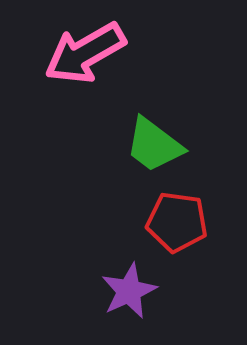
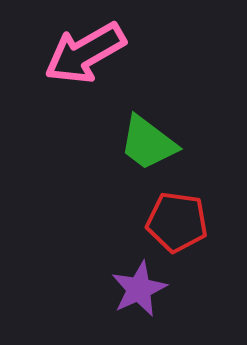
green trapezoid: moved 6 px left, 2 px up
purple star: moved 10 px right, 2 px up
